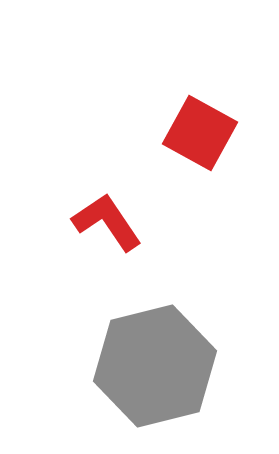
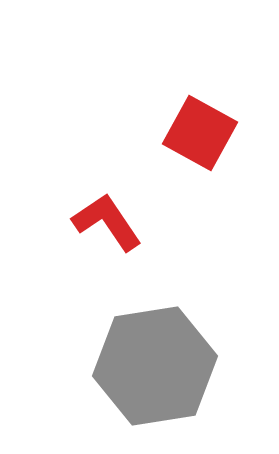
gray hexagon: rotated 5 degrees clockwise
